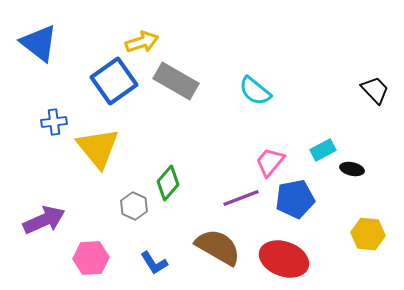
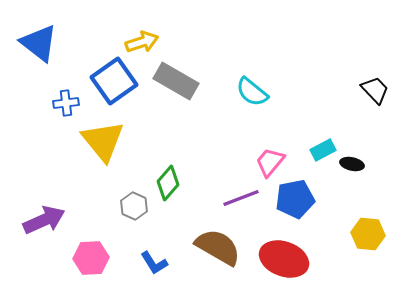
cyan semicircle: moved 3 px left, 1 px down
blue cross: moved 12 px right, 19 px up
yellow triangle: moved 5 px right, 7 px up
black ellipse: moved 5 px up
